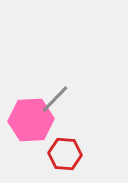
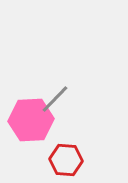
red hexagon: moved 1 px right, 6 px down
